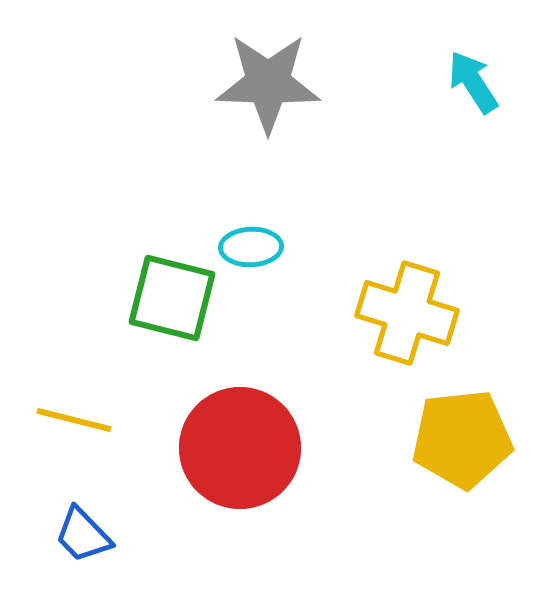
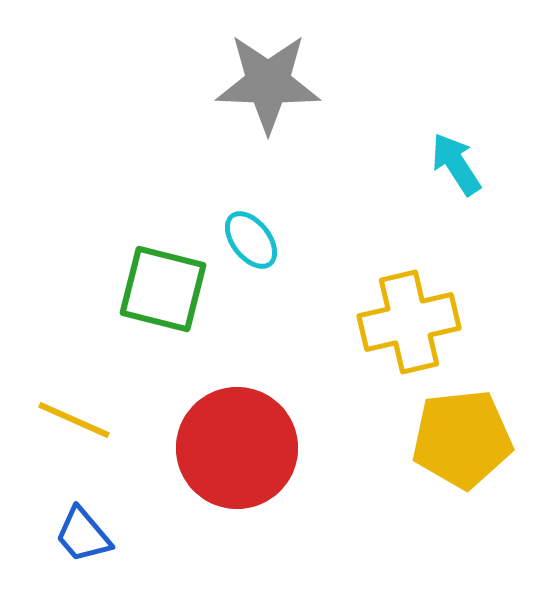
cyan arrow: moved 17 px left, 82 px down
cyan ellipse: moved 7 px up; rotated 54 degrees clockwise
green square: moved 9 px left, 9 px up
yellow cross: moved 2 px right, 9 px down; rotated 30 degrees counterclockwise
yellow line: rotated 10 degrees clockwise
red circle: moved 3 px left
blue trapezoid: rotated 4 degrees clockwise
